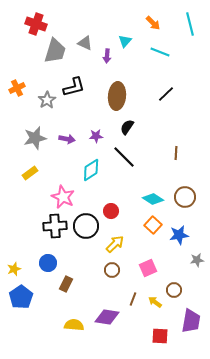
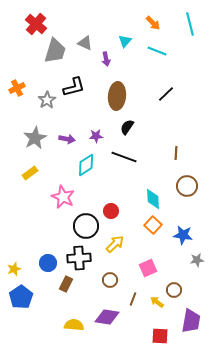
red cross at (36, 24): rotated 20 degrees clockwise
cyan line at (160, 52): moved 3 px left, 1 px up
purple arrow at (107, 56): moved 1 px left, 3 px down; rotated 16 degrees counterclockwise
gray star at (35, 138): rotated 15 degrees counterclockwise
black line at (124, 157): rotated 25 degrees counterclockwise
cyan diamond at (91, 170): moved 5 px left, 5 px up
brown circle at (185, 197): moved 2 px right, 11 px up
cyan diamond at (153, 199): rotated 55 degrees clockwise
black cross at (55, 226): moved 24 px right, 32 px down
blue star at (179, 235): moved 4 px right; rotated 18 degrees clockwise
brown circle at (112, 270): moved 2 px left, 10 px down
yellow arrow at (155, 302): moved 2 px right
